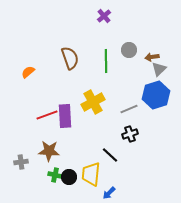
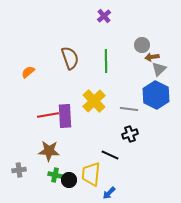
gray circle: moved 13 px right, 5 px up
blue hexagon: rotated 16 degrees counterclockwise
yellow cross: moved 1 px right, 1 px up; rotated 15 degrees counterclockwise
gray line: rotated 30 degrees clockwise
red line: moved 1 px right; rotated 10 degrees clockwise
black line: rotated 18 degrees counterclockwise
gray cross: moved 2 px left, 8 px down
black circle: moved 3 px down
